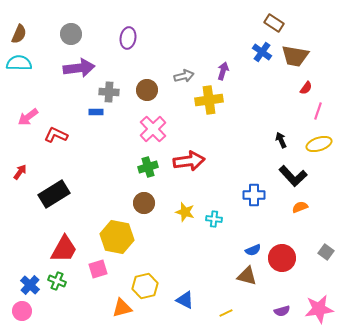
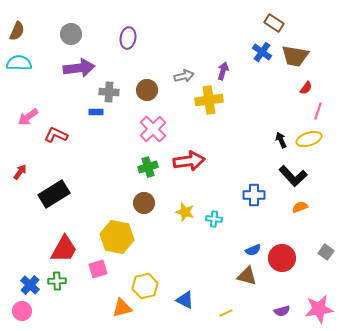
brown semicircle at (19, 34): moved 2 px left, 3 px up
yellow ellipse at (319, 144): moved 10 px left, 5 px up
green cross at (57, 281): rotated 24 degrees counterclockwise
